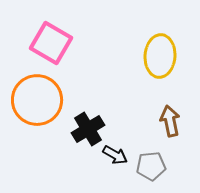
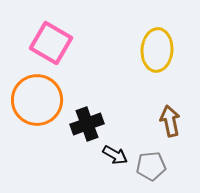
yellow ellipse: moved 3 px left, 6 px up
black cross: moved 1 px left, 5 px up; rotated 12 degrees clockwise
